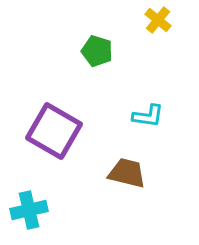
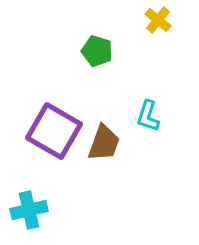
cyan L-shape: rotated 100 degrees clockwise
brown trapezoid: moved 23 px left, 30 px up; rotated 96 degrees clockwise
